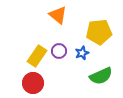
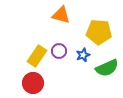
orange triangle: moved 3 px right; rotated 24 degrees counterclockwise
yellow pentagon: rotated 10 degrees clockwise
blue star: moved 1 px right, 2 px down
green semicircle: moved 6 px right, 8 px up
